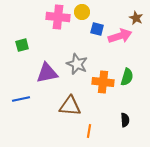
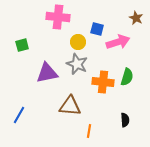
yellow circle: moved 4 px left, 30 px down
pink arrow: moved 2 px left, 6 px down
blue line: moved 2 px left, 16 px down; rotated 48 degrees counterclockwise
